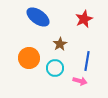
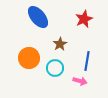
blue ellipse: rotated 15 degrees clockwise
